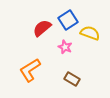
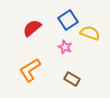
red semicircle: moved 10 px left
